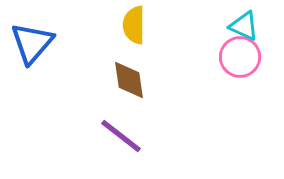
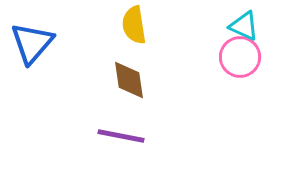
yellow semicircle: rotated 9 degrees counterclockwise
purple line: rotated 27 degrees counterclockwise
